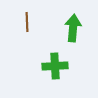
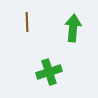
green cross: moved 6 px left, 6 px down; rotated 15 degrees counterclockwise
